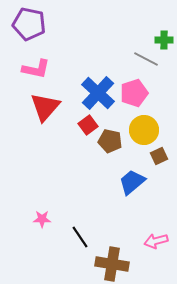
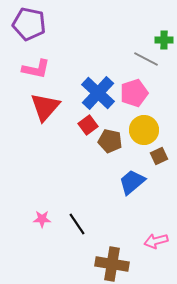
black line: moved 3 px left, 13 px up
